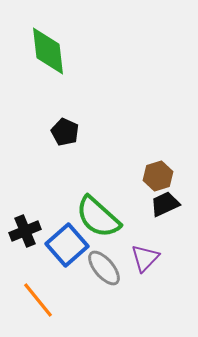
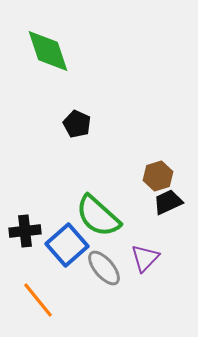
green diamond: rotated 12 degrees counterclockwise
black pentagon: moved 12 px right, 8 px up
black trapezoid: moved 3 px right, 2 px up
green semicircle: moved 1 px up
black cross: rotated 16 degrees clockwise
